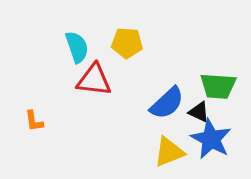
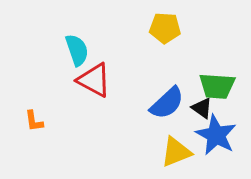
yellow pentagon: moved 38 px right, 15 px up
cyan semicircle: moved 3 px down
red triangle: rotated 21 degrees clockwise
green trapezoid: moved 1 px left
black triangle: moved 3 px right, 4 px up; rotated 10 degrees clockwise
blue star: moved 5 px right, 4 px up
yellow triangle: moved 7 px right
